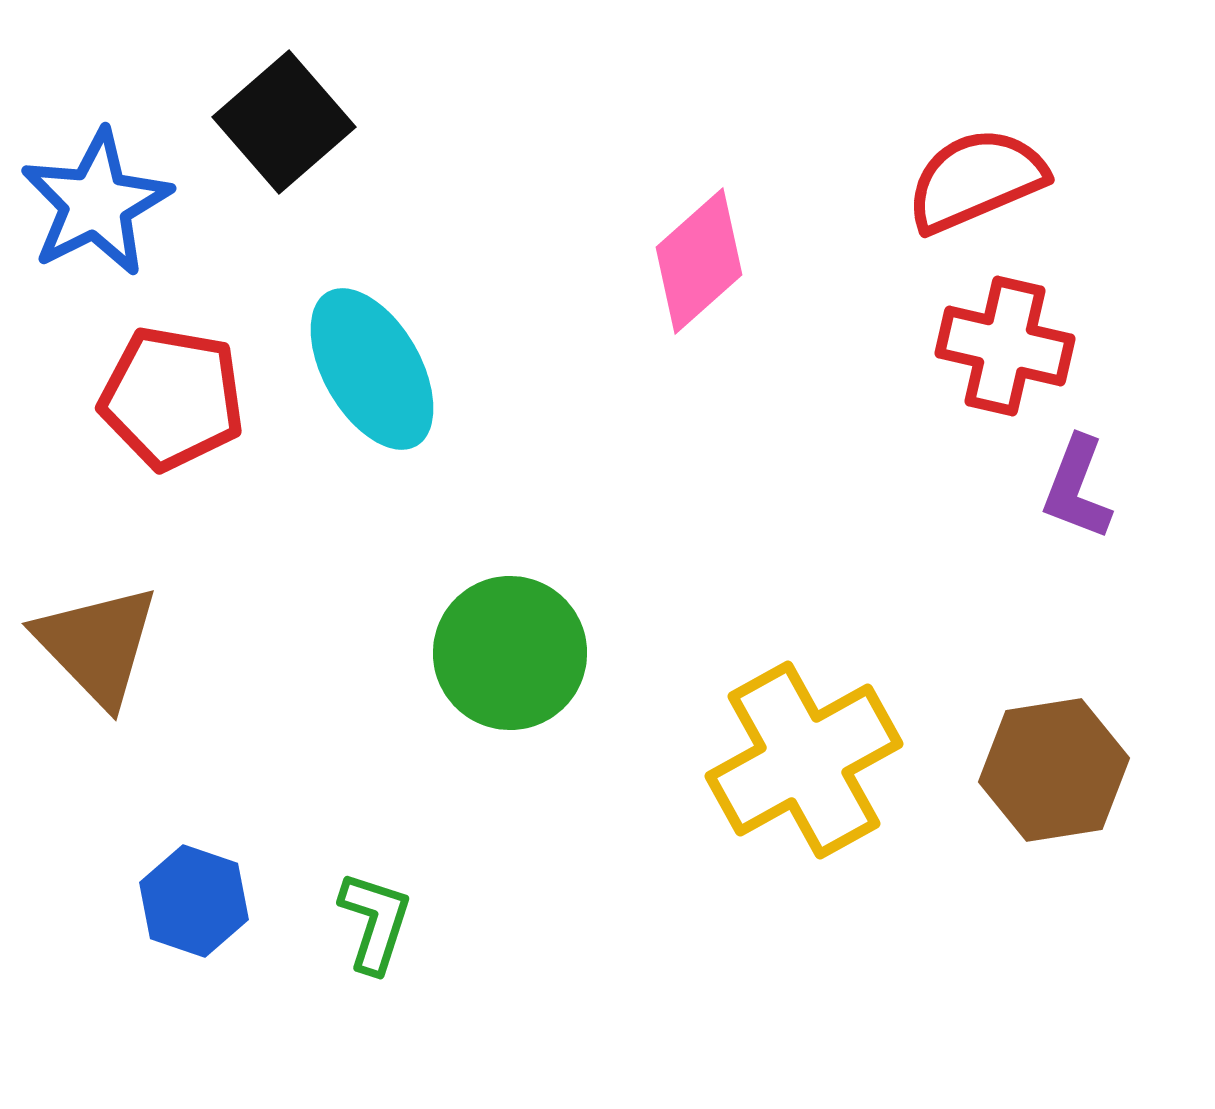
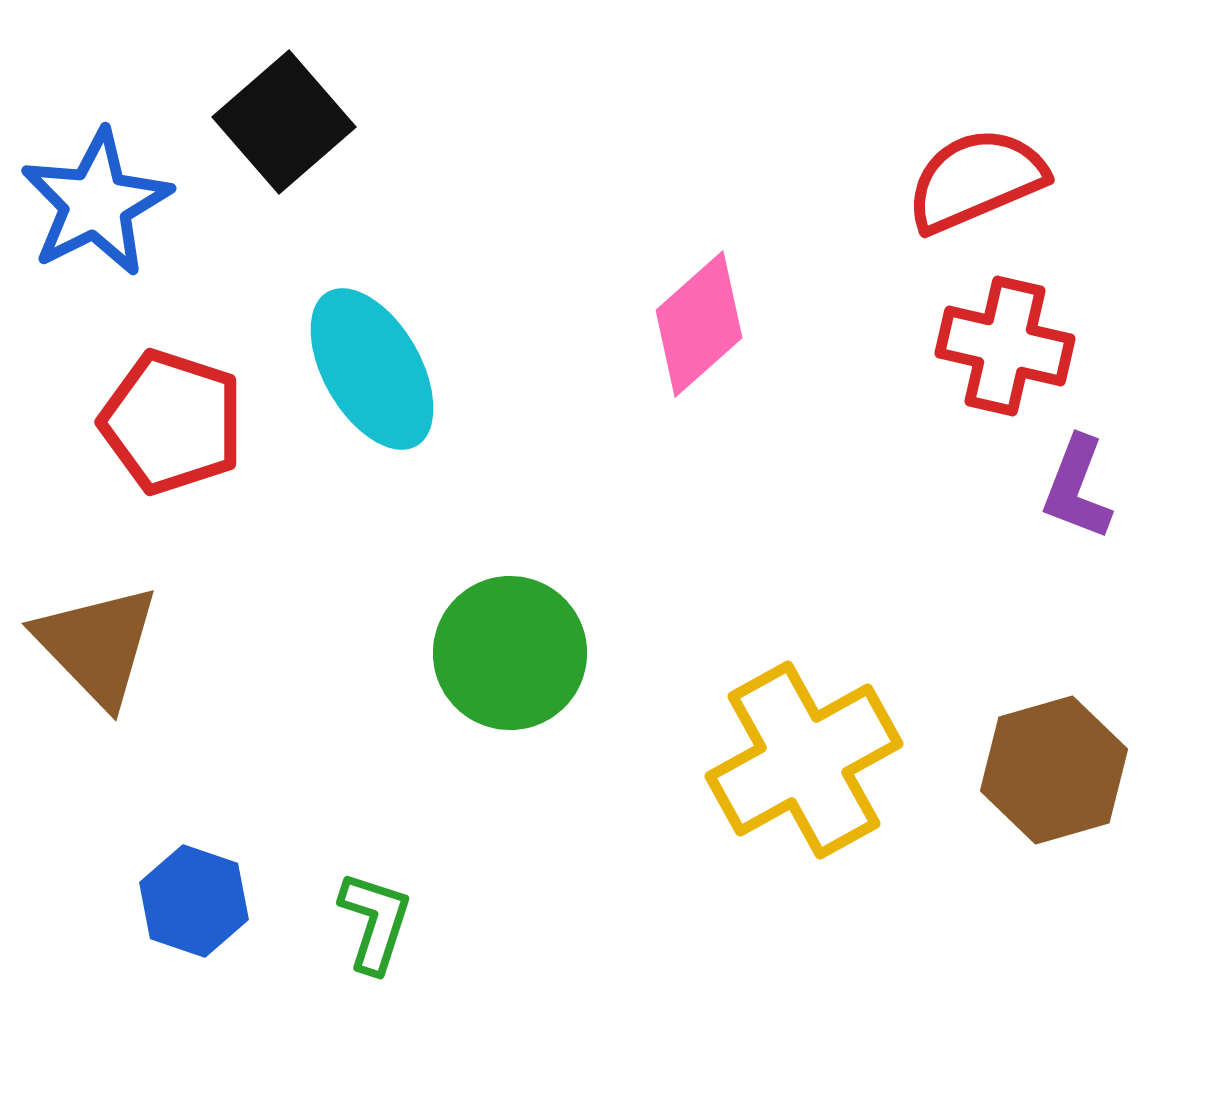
pink diamond: moved 63 px down
red pentagon: moved 24 px down; rotated 8 degrees clockwise
brown hexagon: rotated 7 degrees counterclockwise
